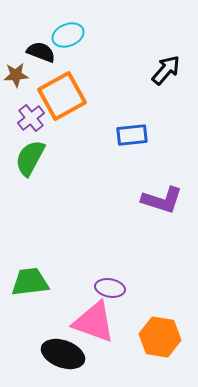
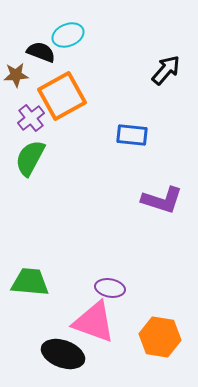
blue rectangle: rotated 12 degrees clockwise
green trapezoid: rotated 12 degrees clockwise
